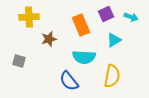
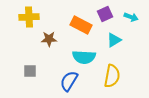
purple square: moved 1 px left
orange rectangle: rotated 40 degrees counterclockwise
brown star: rotated 14 degrees clockwise
gray square: moved 11 px right, 10 px down; rotated 16 degrees counterclockwise
blue semicircle: rotated 70 degrees clockwise
